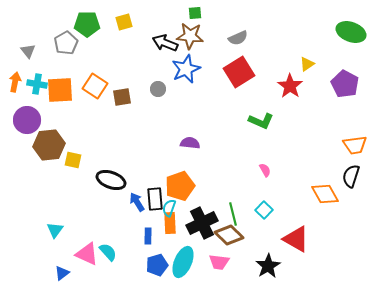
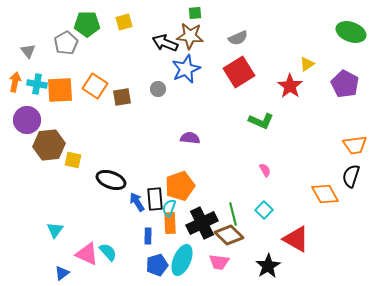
purple semicircle at (190, 143): moved 5 px up
cyan ellipse at (183, 262): moved 1 px left, 2 px up
